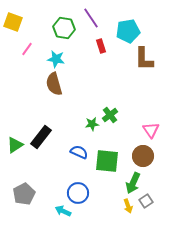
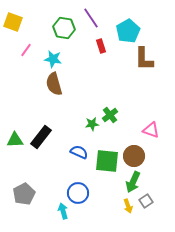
cyan pentagon: rotated 20 degrees counterclockwise
pink line: moved 1 px left, 1 px down
cyan star: moved 3 px left
pink triangle: rotated 36 degrees counterclockwise
green triangle: moved 5 px up; rotated 30 degrees clockwise
brown circle: moved 9 px left
green arrow: moved 1 px up
cyan arrow: rotated 49 degrees clockwise
